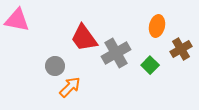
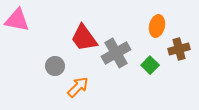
brown cross: moved 2 px left; rotated 15 degrees clockwise
orange arrow: moved 8 px right
